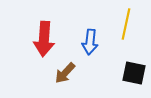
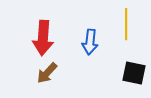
yellow line: rotated 12 degrees counterclockwise
red arrow: moved 1 px left, 1 px up
brown arrow: moved 18 px left
